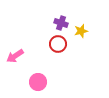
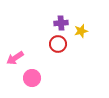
purple cross: rotated 24 degrees counterclockwise
pink arrow: moved 2 px down
pink circle: moved 6 px left, 4 px up
